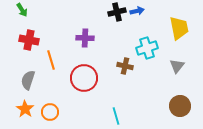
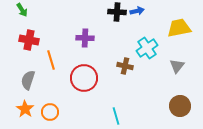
black cross: rotated 18 degrees clockwise
yellow trapezoid: rotated 90 degrees counterclockwise
cyan cross: rotated 15 degrees counterclockwise
